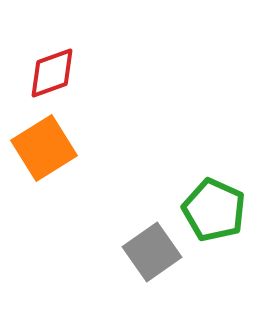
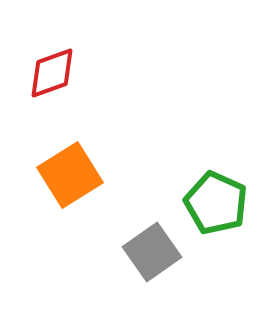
orange square: moved 26 px right, 27 px down
green pentagon: moved 2 px right, 7 px up
